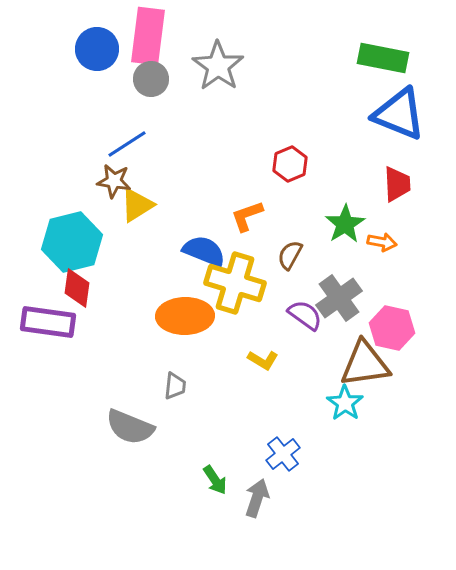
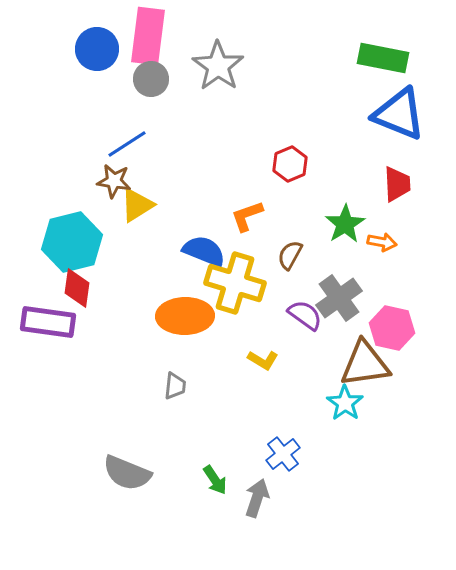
gray semicircle: moved 3 px left, 46 px down
